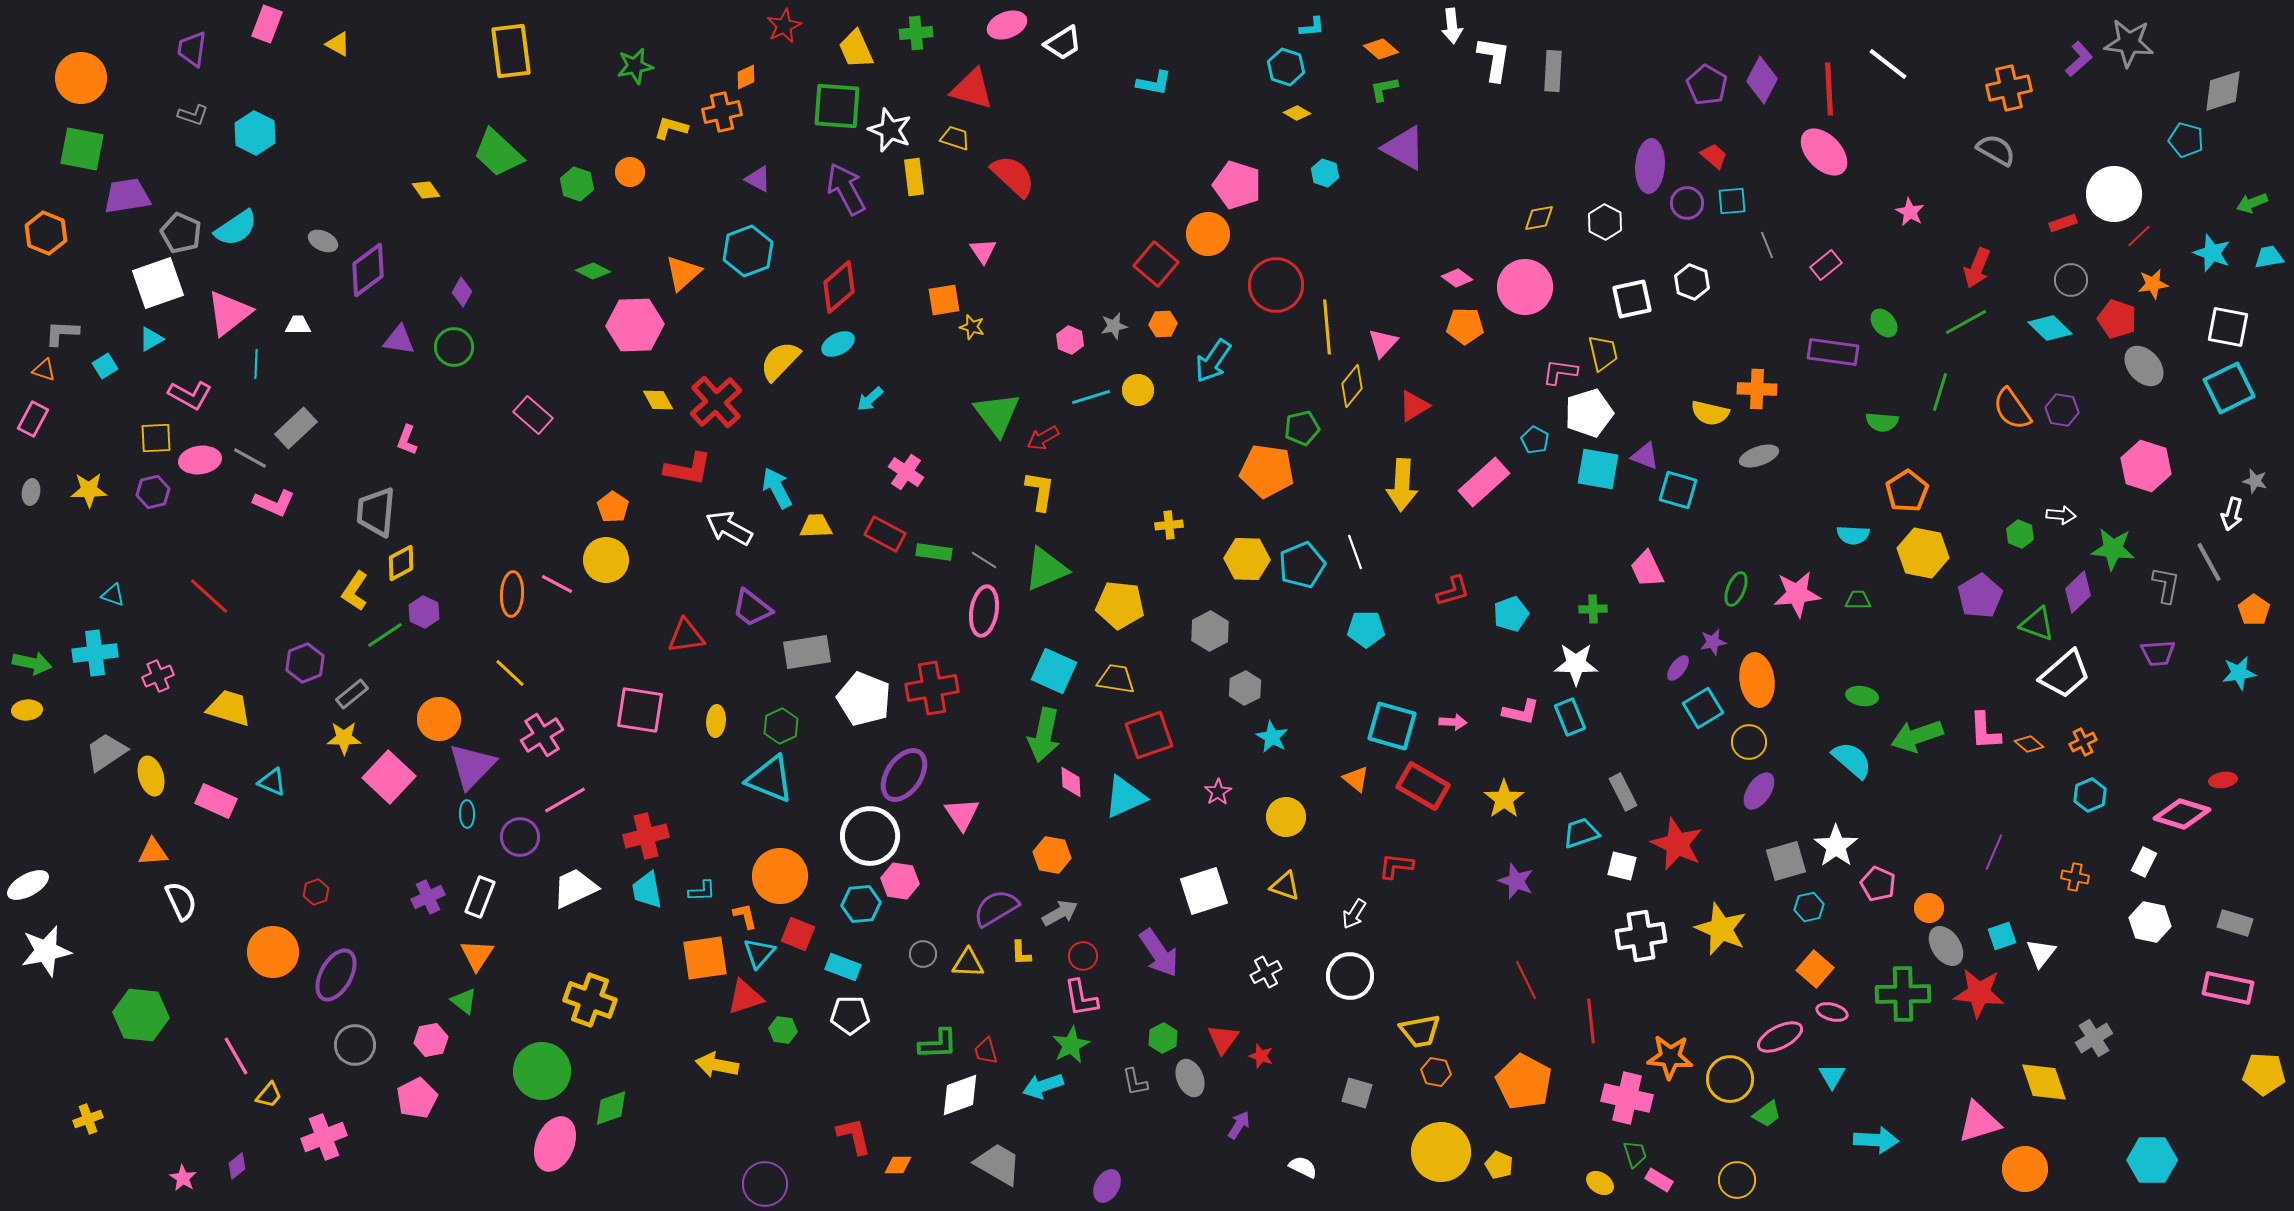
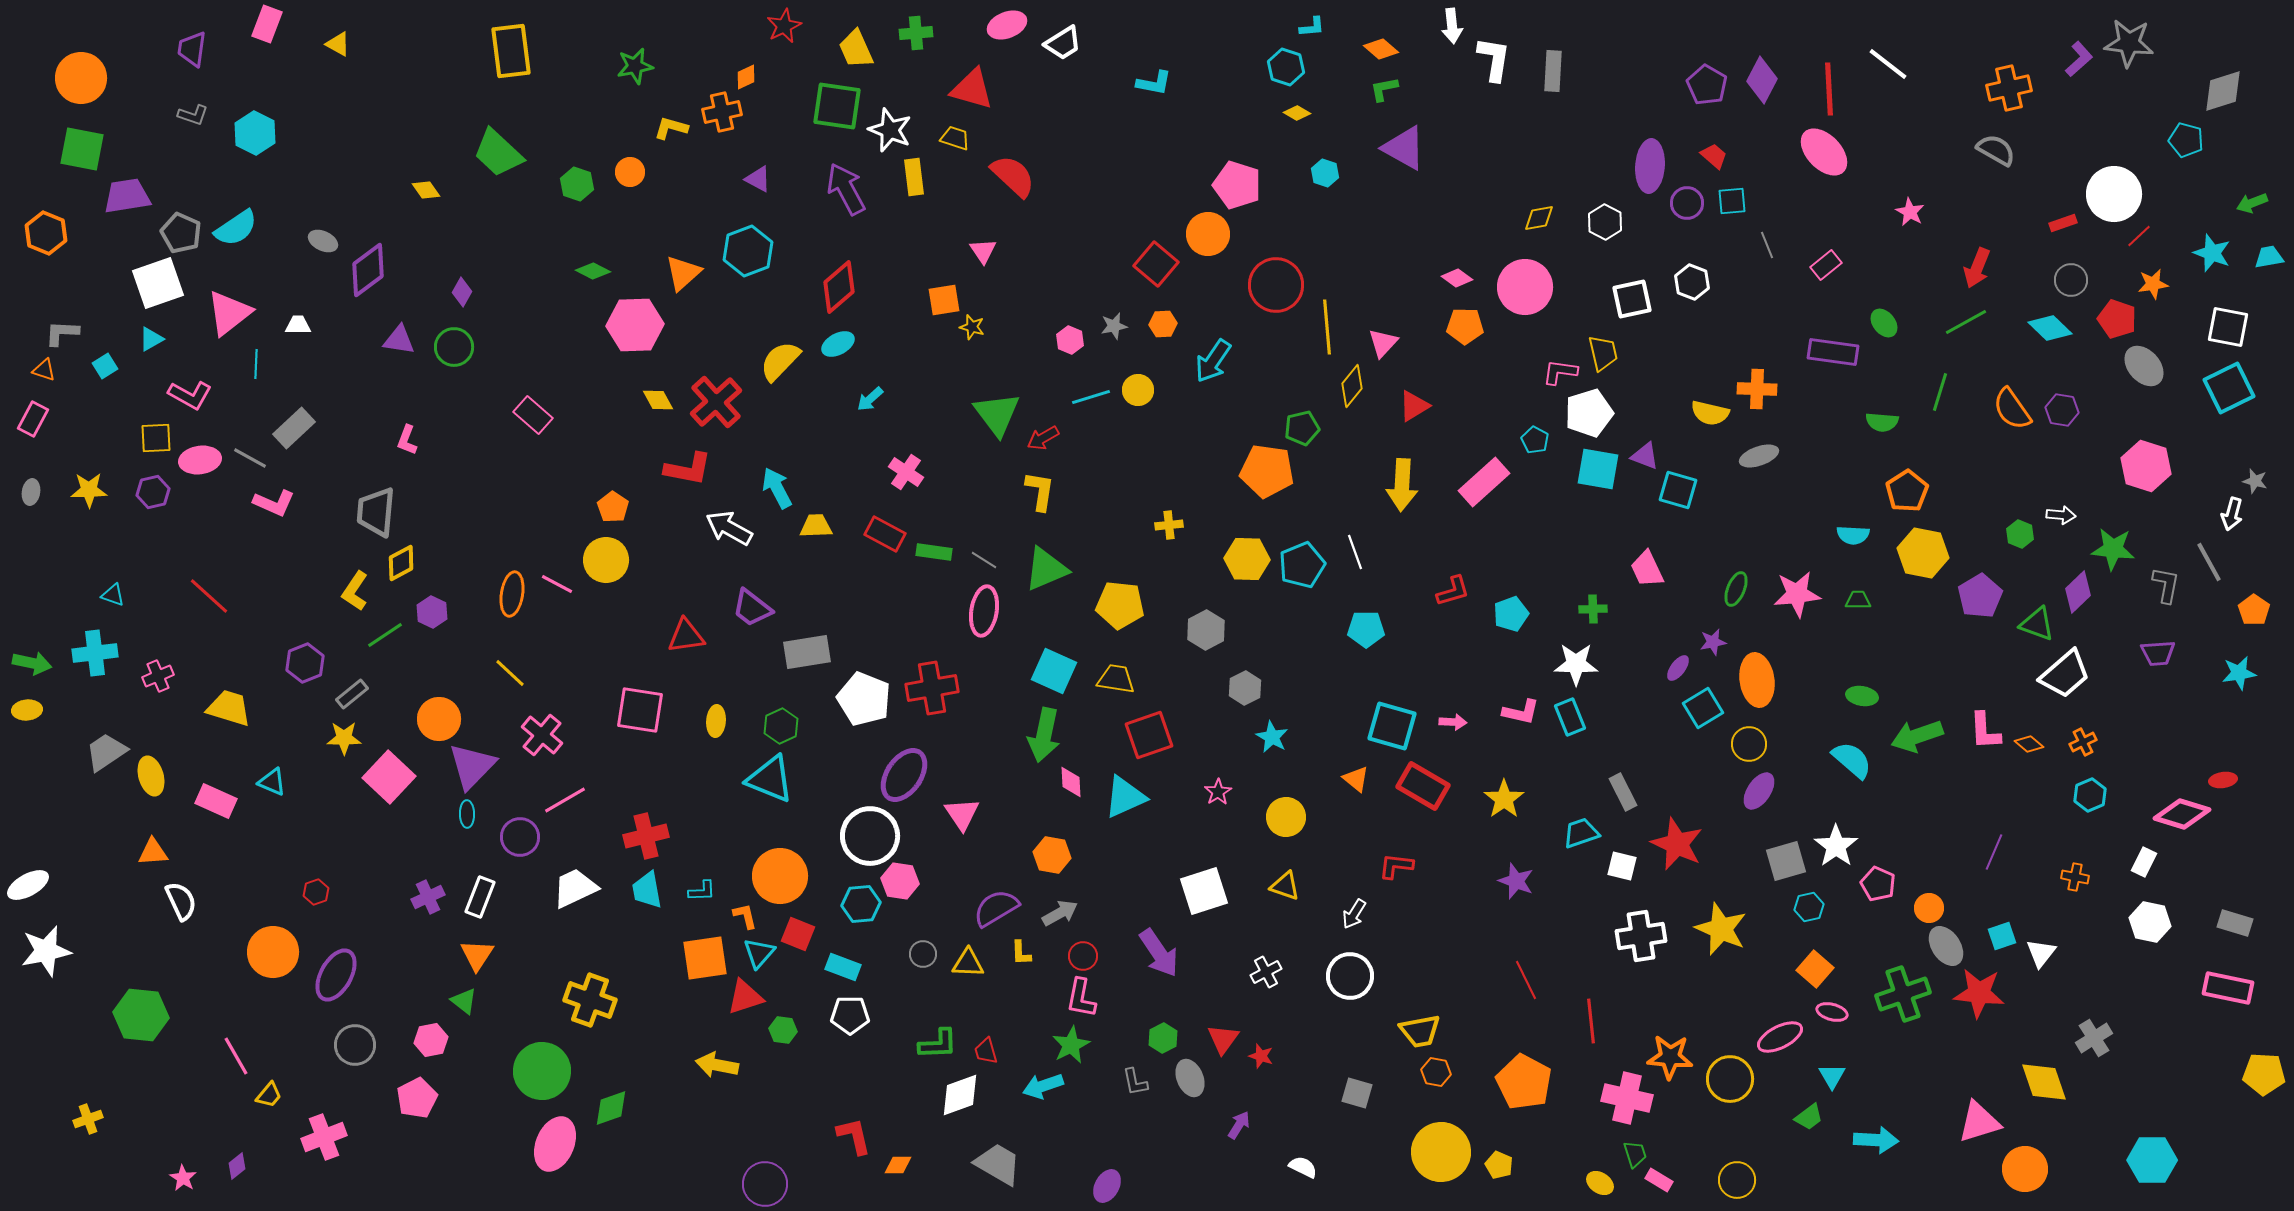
green square at (837, 106): rotated 4 degrees clockwise
gray rectangle at (296, 428): moved 2 px left
orange ellipse at (512, 594): rotated 6 degrees clockwise
purple hexagon at (424, 612): moved 8 px right
gray hexagon at (1210, 631): moved 4 px left, 1 px up
pink cross at (542, 735): rotated 18 degrees counterclockwise
yellow circle at (1749, 742): moved 2 px down
green cross at (1903, 994): rotated 18 degrees counterclockwise
pink L-shape at (1081, 998): rotated 21 degrees clockwise
green trapezoid at (1767, 1114): moved 42 px right, 3 px down
